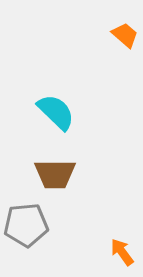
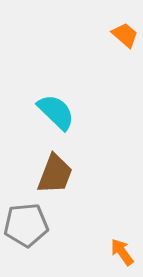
brown trapezoid: rotated 69 degrees counterclockwise
